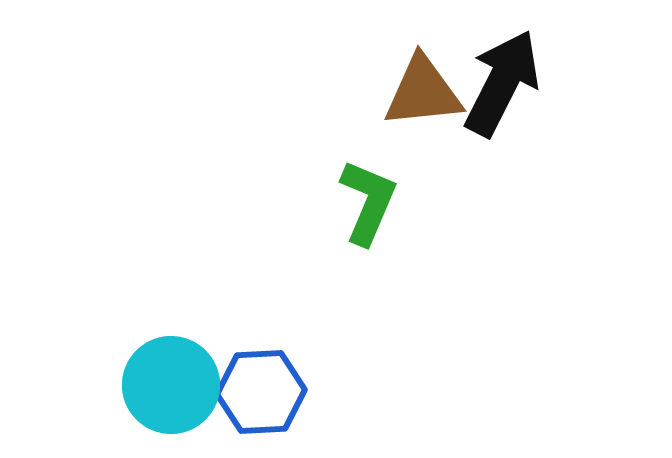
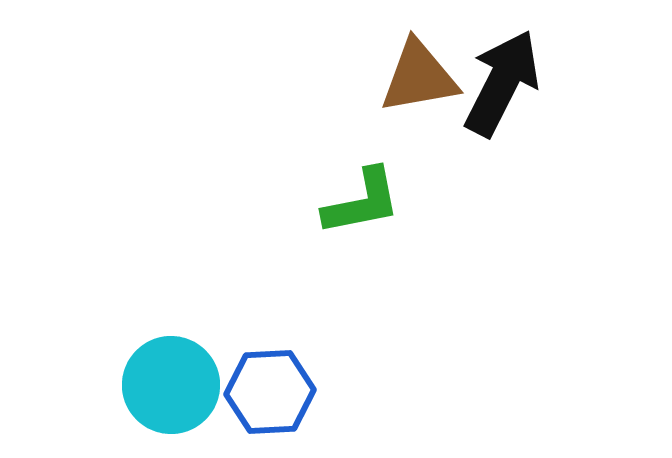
brown triangle: moved 4 px left, 15 px up; rotated 4 degrees counterclockwise
green L-shape: moved 6 px left; rotated 56 degrees clockwise
blue hexagon: moved 9 px right
